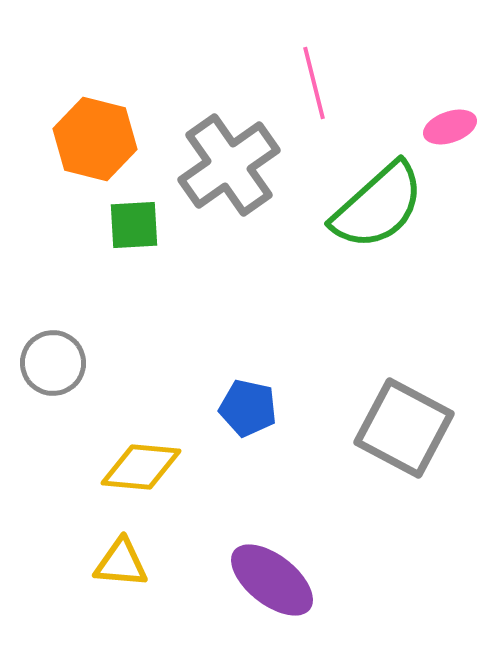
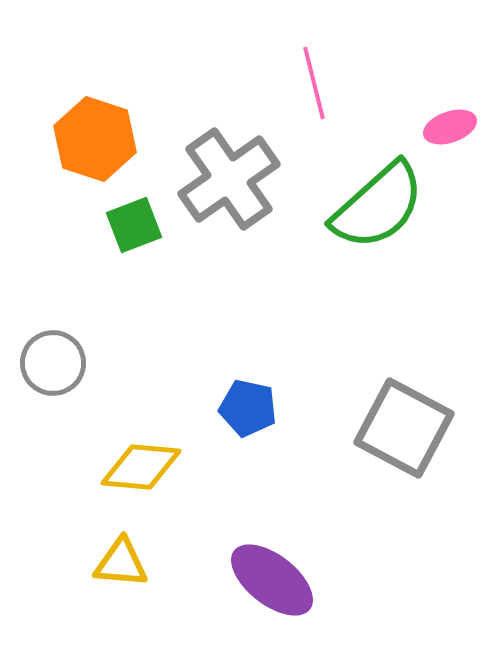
orange hexagon: rotated 4 degrees clockwise
gray cross: moved 14 px down
green square: rotated 18 degrees counterclockwise
